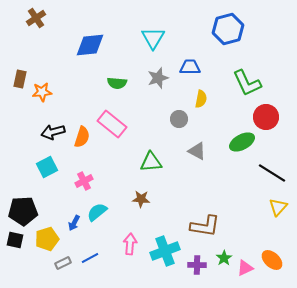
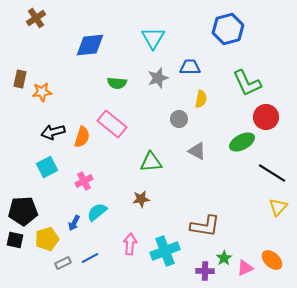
brown star: rotated 12 degrees counterclockwise
purple cross: moved 8 px right, 6 px down
